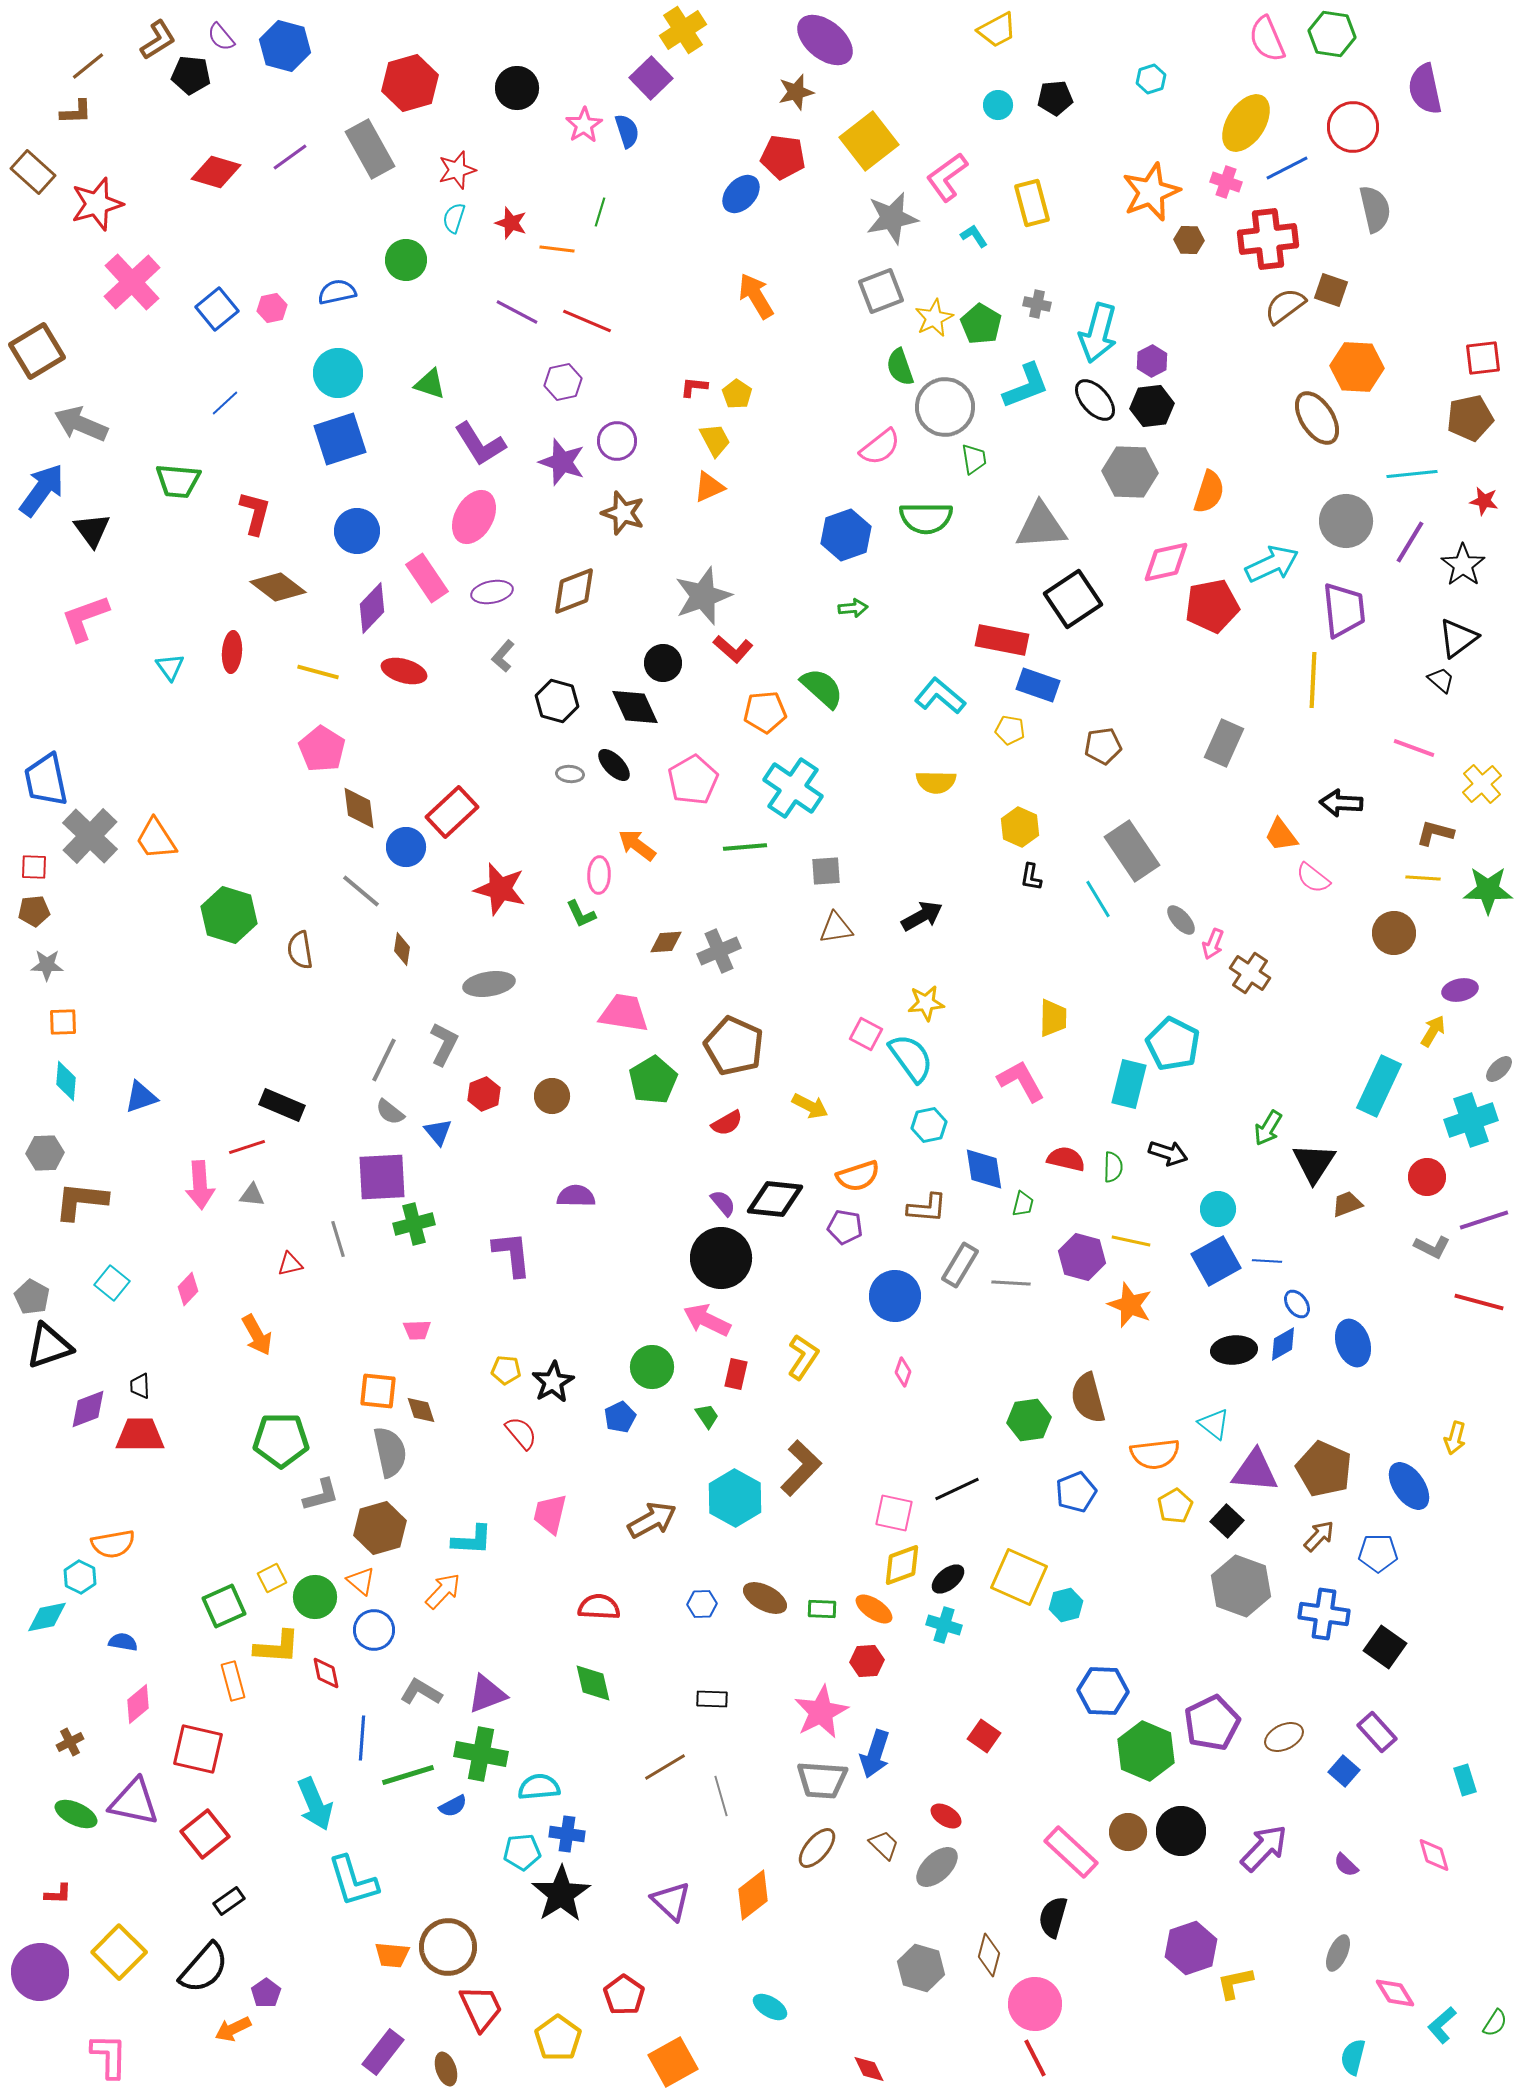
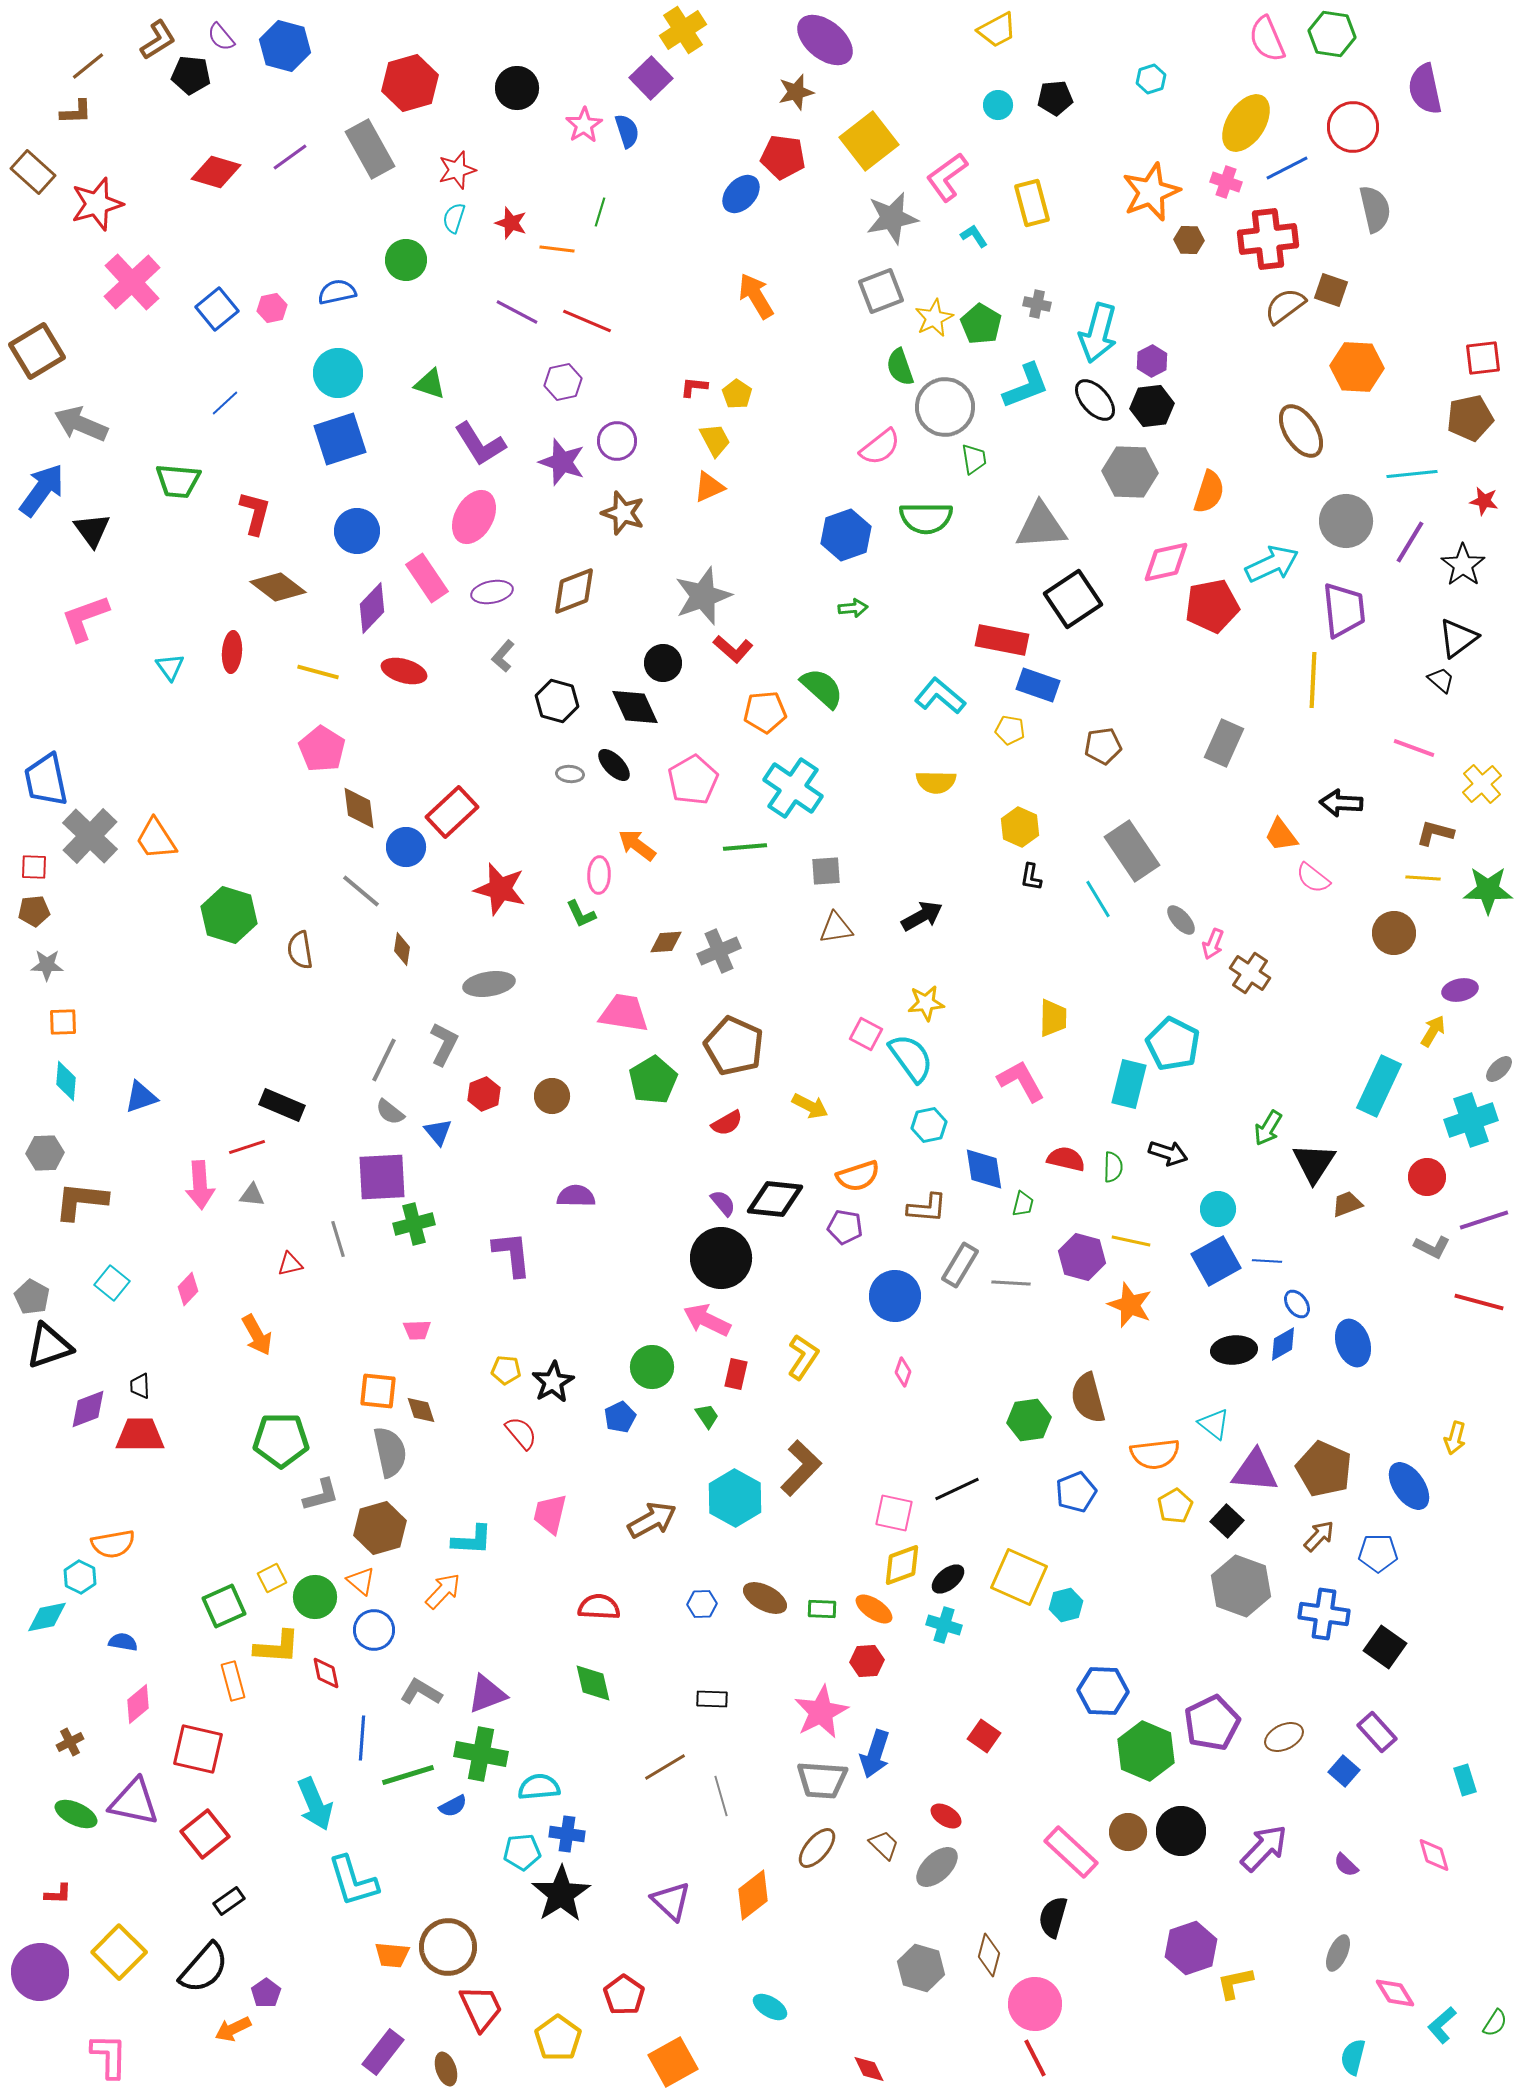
brown ellipse at (1317, 418): moved 16 px left, 13 px down
